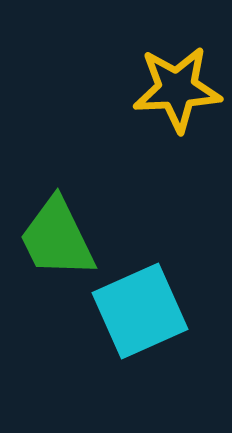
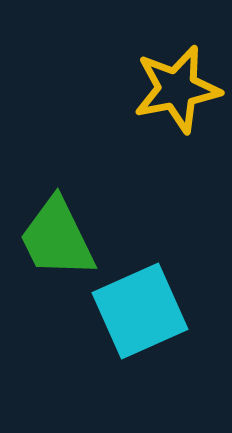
yellow star: rotated 8 degrees counterclockwise
